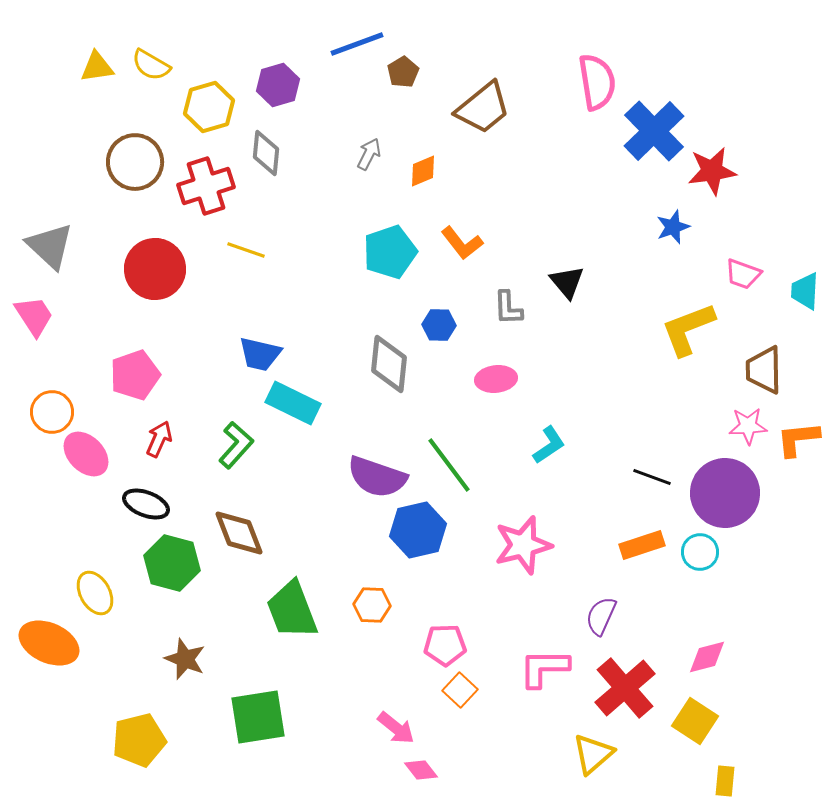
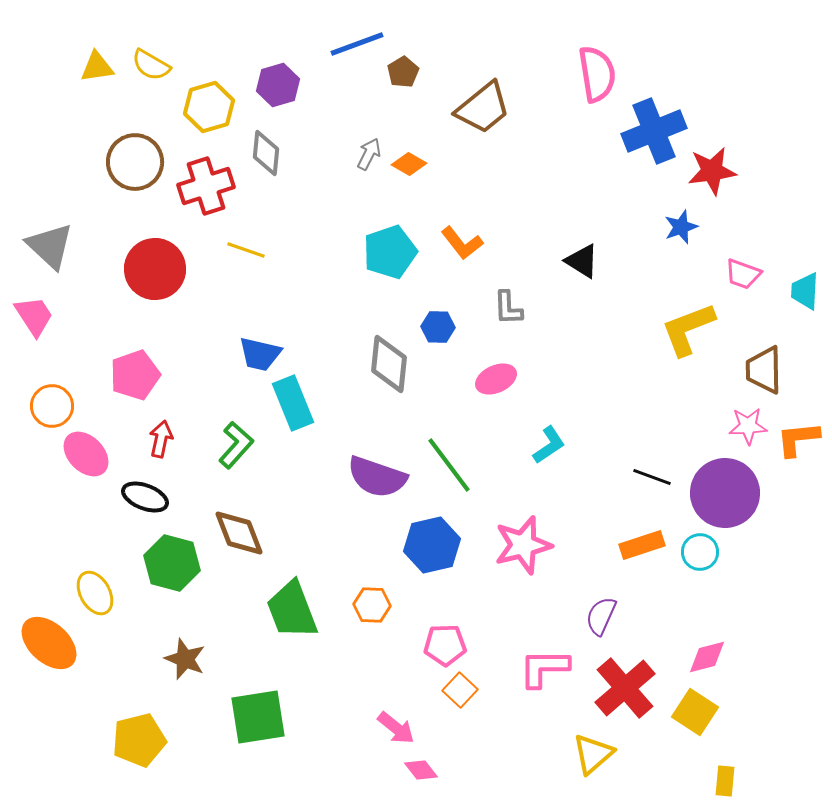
pink semicircle at (597, 82): moved 8 px up
blue cross at (654, 131): rotated 22 degrees clockwise
orange diamond at (423, 171): moved 14 px left, 7 px up; rotated 52 degrees clockwise
blue star at (673, 227): moved 8 px right
black triangle at (567, 282): moved 15 px right, 21 px up; rotated 18 degrees counterclockwise
blue hexagon at (439, 325): moved 1 px left, 2 px down
pink ellipse at (496, 379): rotated 18 degrees counterclockwise
cyan rectangle at (293, 403): rotated 42 degrees clockwise
orange circle at (52, 412): moved 6 px up
red arrow at (159, 439): moved 2 px right; rotated 12 degrees counterclockwise
black ellipse at (146, 504): moved 1 px left, 7 px up
blue hexagon at (418, 530): moved 14 px right, 15 px down
orange ellipse at (49, 643): rotated 18 degrees clockwise
yellow square at (695, 721): moved 9 px up
